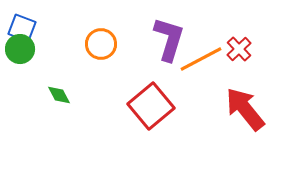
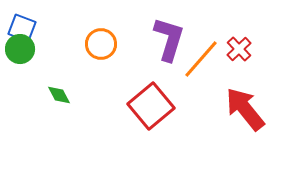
orange line: rotated 21 degrees counterclockwise
